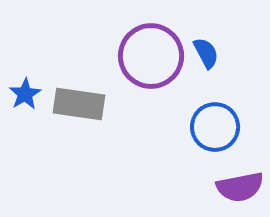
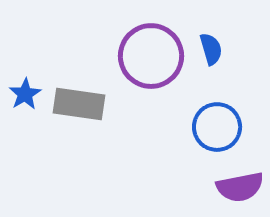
blue semicircle: moved 5 px right, 4 px up; rotated 12 degrees clockwise
blue circle: moved 2 px right
